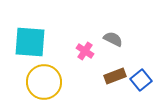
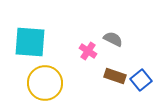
pink cross: moved 3 px right
brown rectangle: rotated 40 degrees clockwise
yellow circle: moved 1 px right, 1 px down
